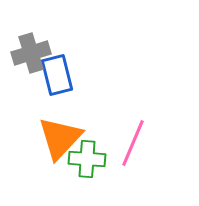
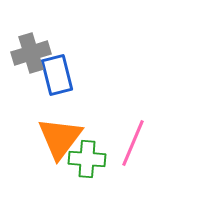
orange triangle: rotated 6 degrees counterclockwise
